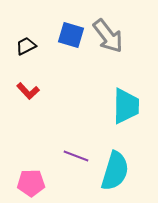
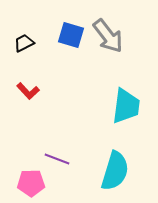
black trapezoid: moved 2 px left, 3 px up
cyan trapezoid: rotated 6 degrees clockwise
purple line: moved 19 px left, 3 px down
